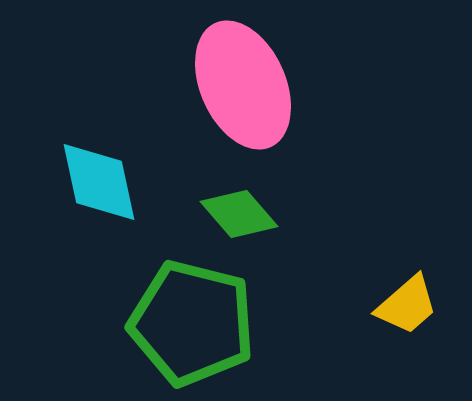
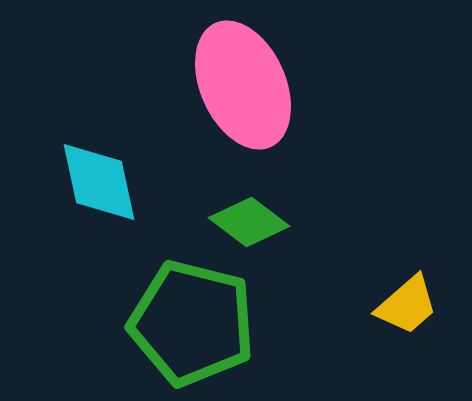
green diamond: moved 10 px right, 8 px down; rotated 12 degrees counterclockwise
